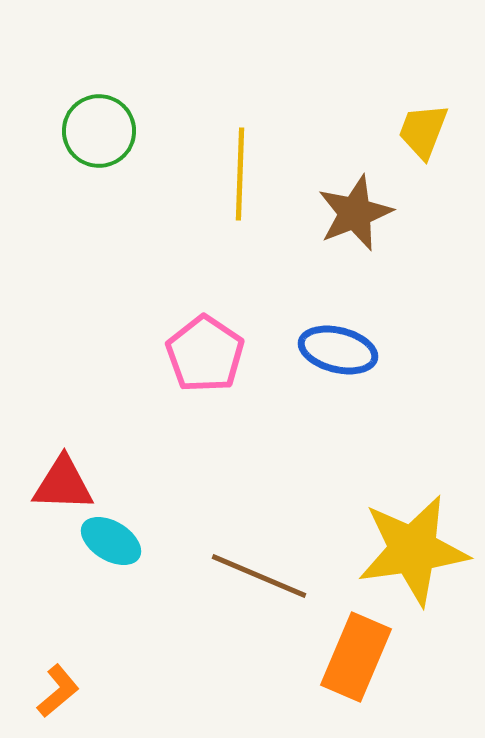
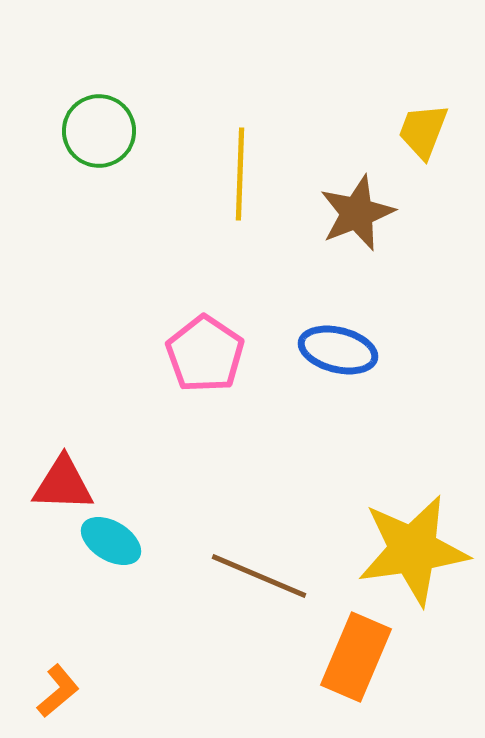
brown star: moved 2 px right
